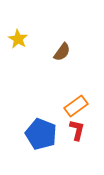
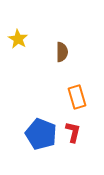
brown semicircle: rotated 36 degrees counterclockwise
orange rectangle: moved 1 px right, 9 px up; rotated 70 degrees counterclockwise
red L-shape: moved 4 px left, 2 px down
